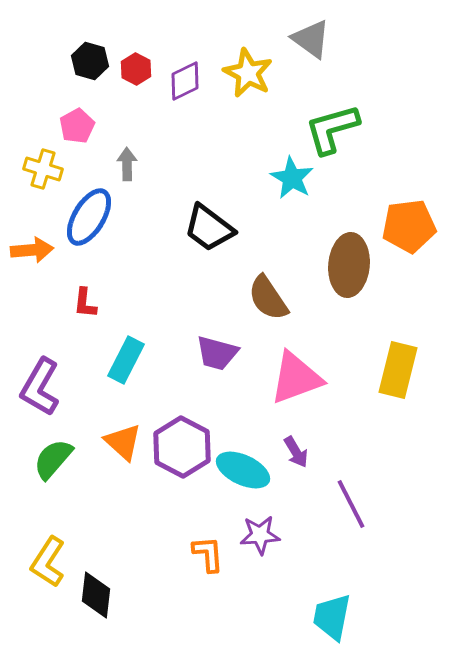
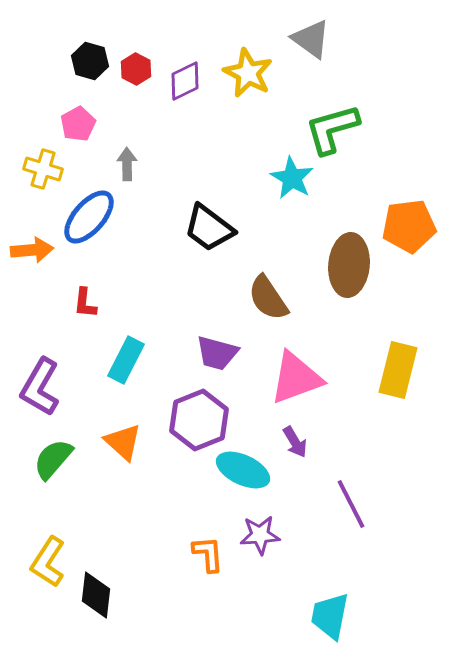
pink pentagon: moved 1 px right, 2 px up
blue ellipse: rotated 10 degrees clockwise
purple hexagon: moved 17 px right, 27 px up; rotated 10 degrees clockwise
purple arrow: moved 1 px left, 10 px up
cyan trapezoid: moved 2 px left, 1 px up
